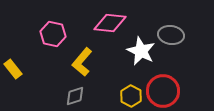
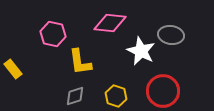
yellow L-shape: moved 2 px left; rotated 48 degrees counterclockwise
yellow hexagon: moved 15 px left; rotated 10 degrees counterclockwise
